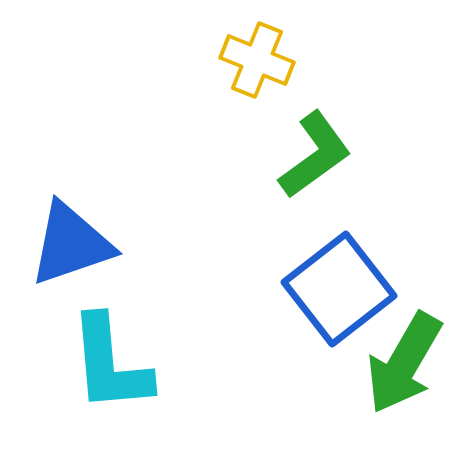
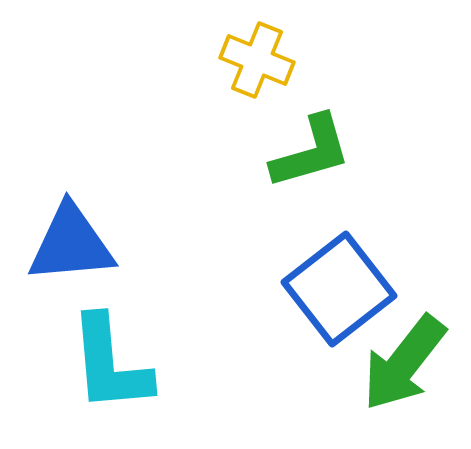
green L-shape: moved 4 px left, 3 px up; rotated 20 degrees clockwise
blue triangle: rotated 14 degrees clockwise
green arrow: rotated 8 degrees clockwise
